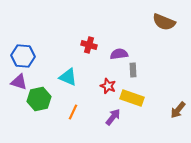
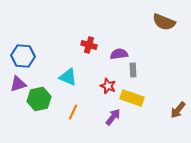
purple triangle: moved 1 px left, 2 px down; rotated 36 degrees counterclockwise
